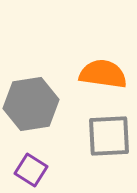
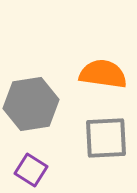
gray square: moved 3 px left, 2 px down
